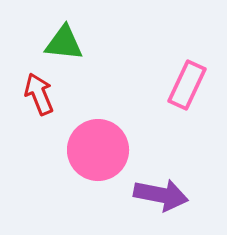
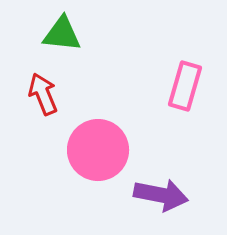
green triangle: moved 2 px left, 9 px up
pink rectangle: moved 2 px left, 1 px down; rotated 9 degrees counterclockwise
red arrow: moved 4 px right
